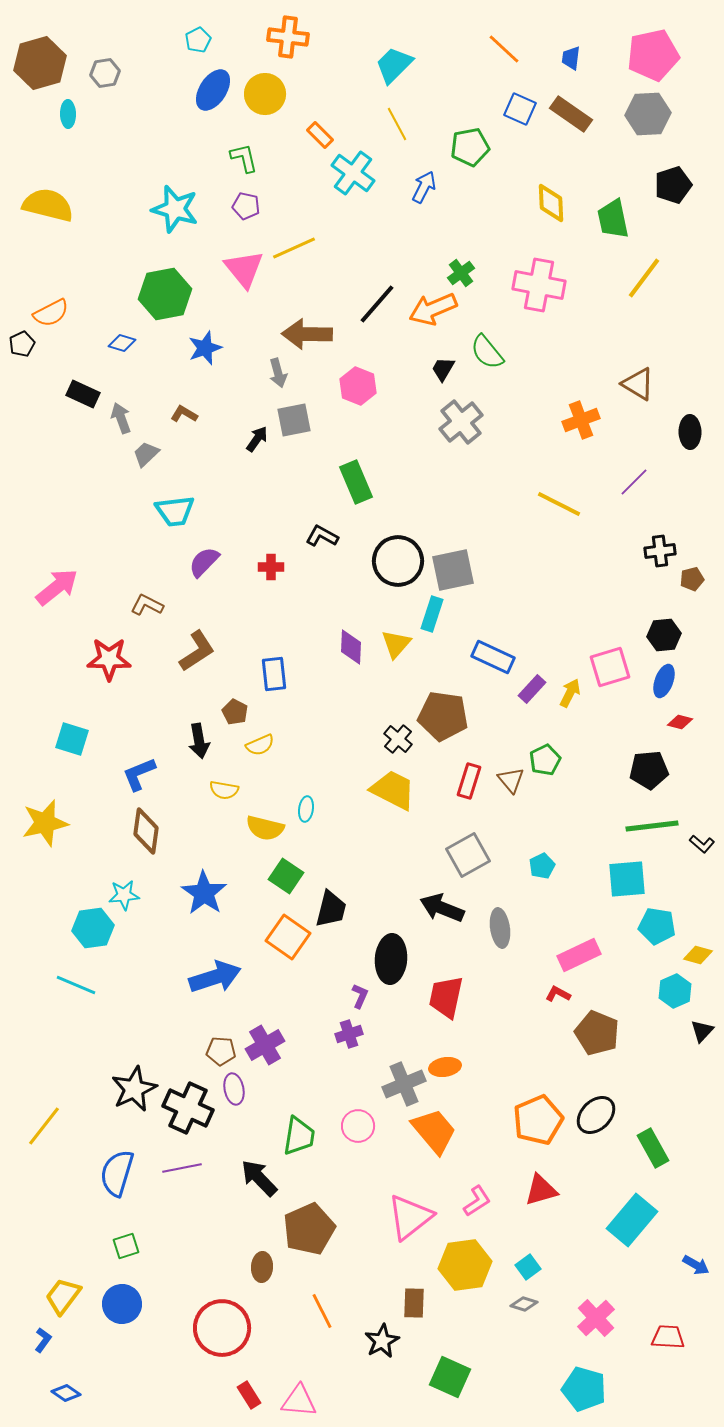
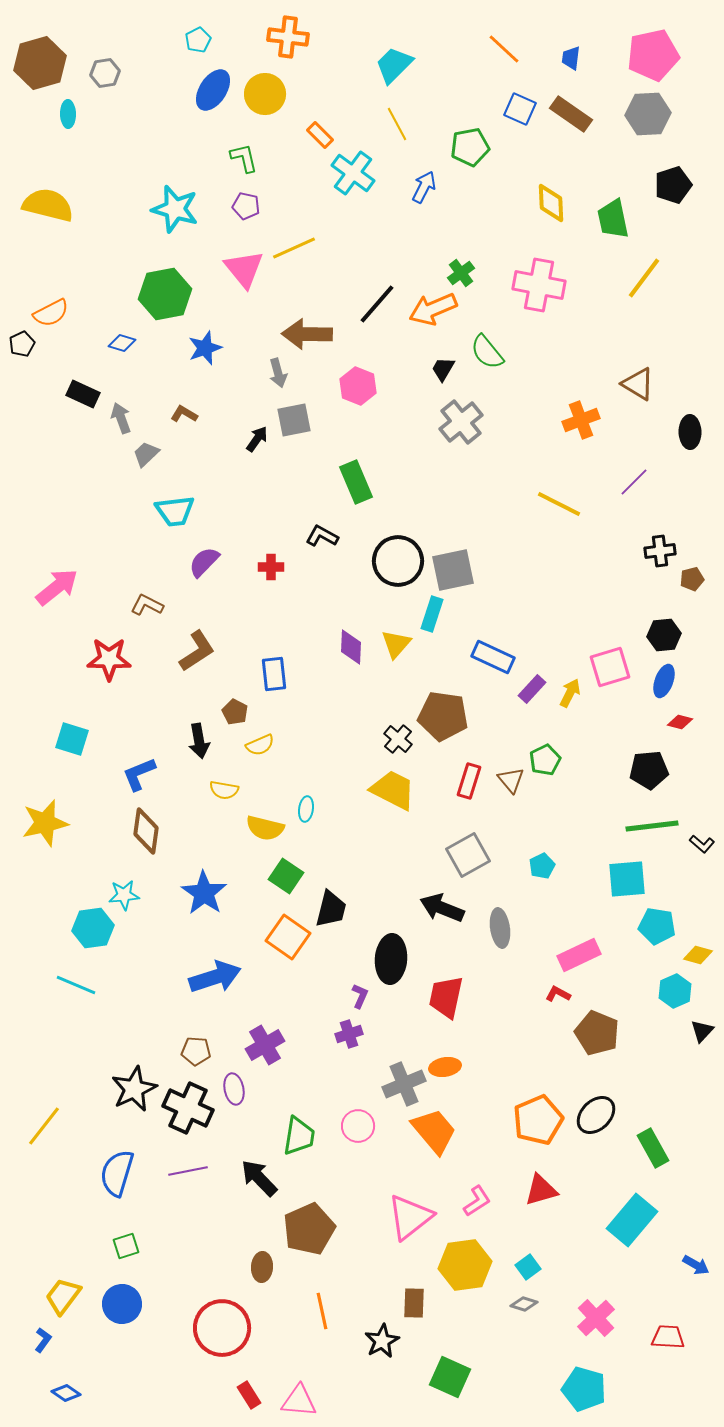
brown pentagon at (221, 1051): moved 25 px left
purple line at (182, 1168): moved 6 px right, 3 px down
orange line at (322, 1311): rotated 15 degrees clockwise
